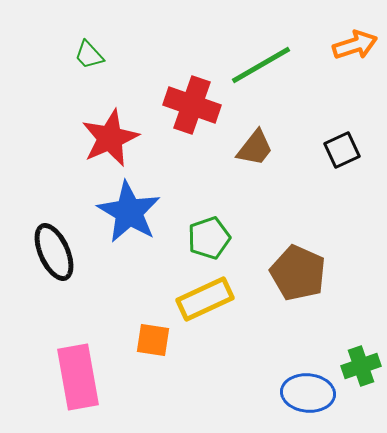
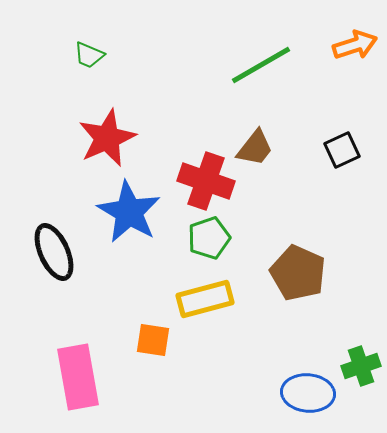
green trapezoid: rotated 24 degrees counterclockwise
red cross: moved 14 px right, 76 px down
red star: moved 3 px left
yellow rectangle: rotated 10 degrees clockwise
